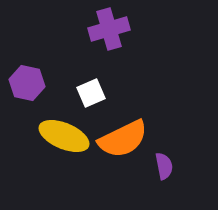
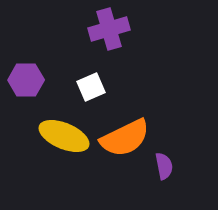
purple hexagon: moved 1 px left, 3 px up; rotated 12 degrees counterclockwise
white square: moved 6 px up
orange semicircle: moved 2 px right, 1 px up
